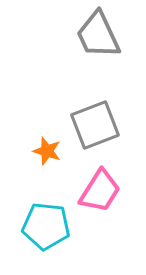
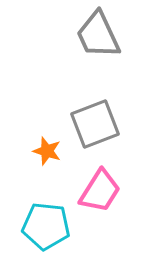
gray square: moved 1 px up
